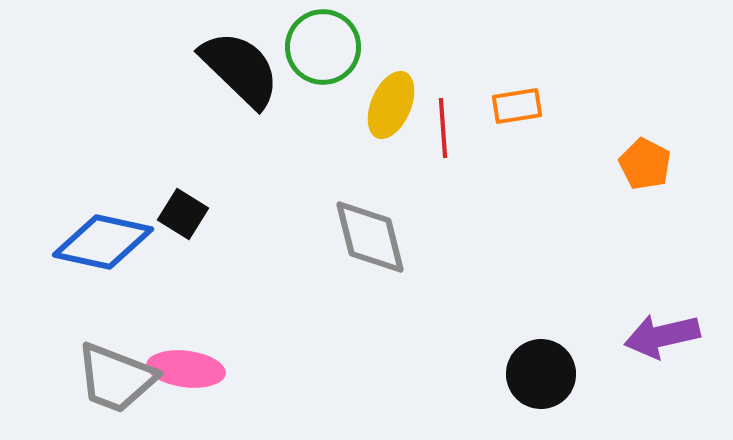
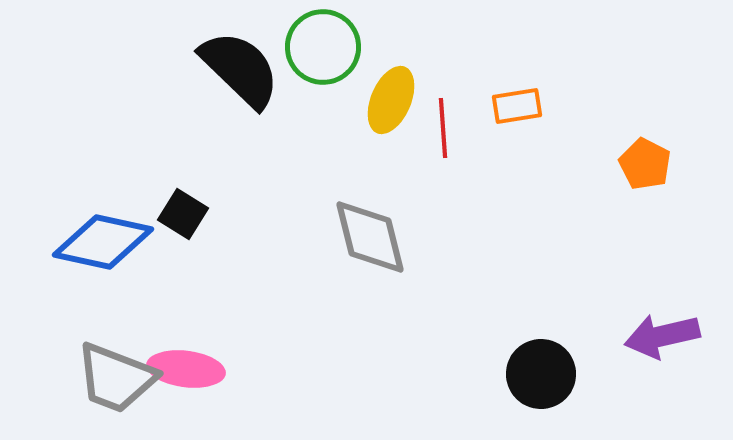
yellow ellipse: moved 5 px up
